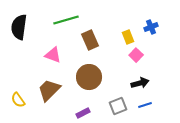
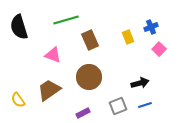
black semicircle: rotated 25 degrees counterclockwise
pink square: moved 23 px right, 6 px up
brown trapezoid: rotated 10 degrees clockwise
